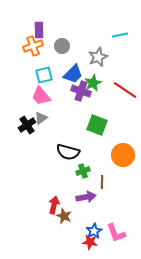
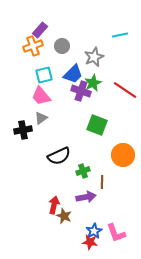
purple rectangle: moved 1 px right; rotated 42 degrees clockwise
gray star: moved 4 px left
black cross: moved 4 px left, 5 px down; rotated 24 degrees clockwise
black semicircle: moved 9 px left, 4 px down; rotated 40 degrees counterclockwise
